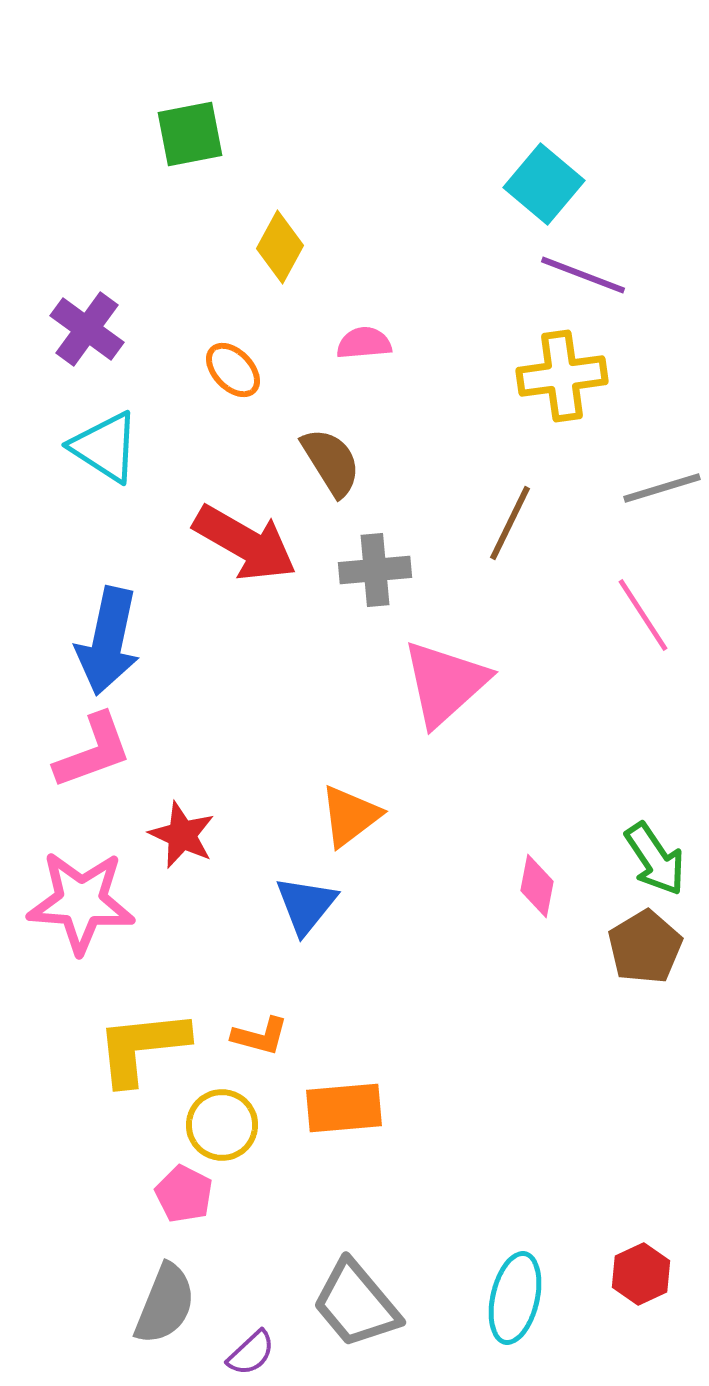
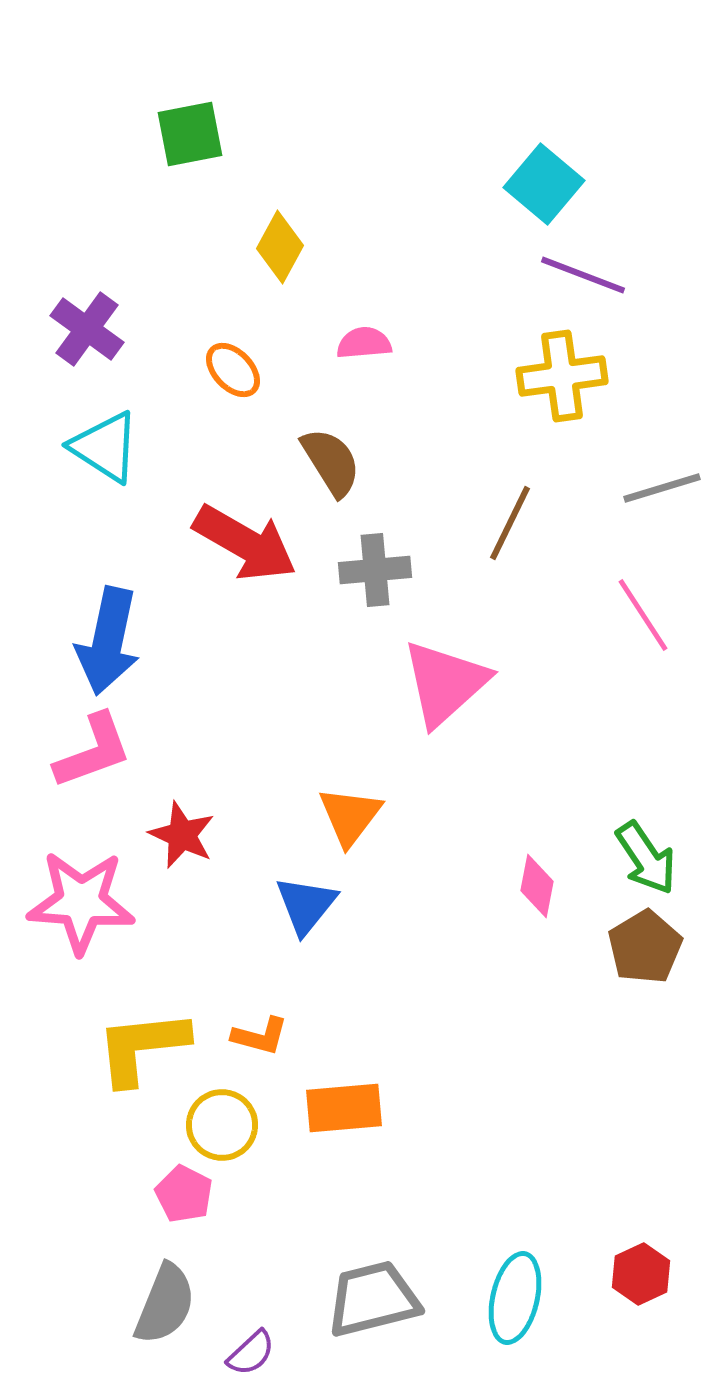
orange triangle: rotated 16 degrees counterclockwise
green arrow: moved 9 px left, 1 px up
gray trapezoid: moved 17 px right, 5 px up; rotated 116 degrees clockwise
